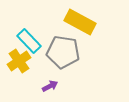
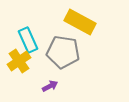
cyan rectangle: moved 1 px left, 1 px up; rotated 20 degrees clockwise
